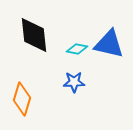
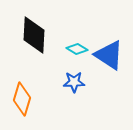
black diamond: rotated 9 degrees clockwise
blue triangle: moved 11 px down; rotated 20 degrees clockwise
cyan diamond: rotated 20 degrees clockwise
